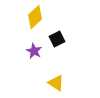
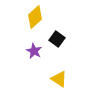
black square: rotated 28 degrees counterclockwise
yellow triangle: moved 3 px right, 4 px up
